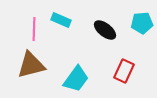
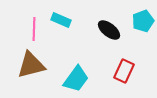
cyan pentagon: moved 1 px right, 2 px up; rotated 15 degrees counterclockwise
black ellipse: moved 4 px right
